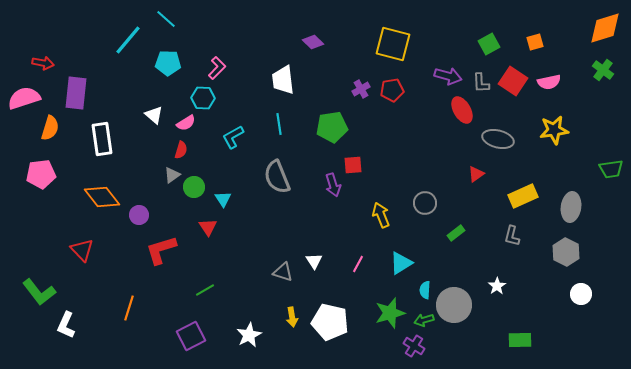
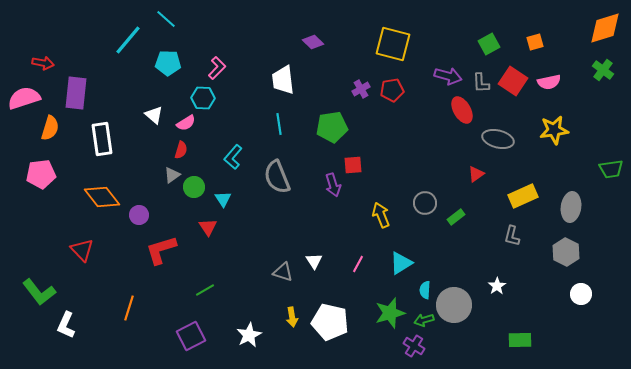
cyan L-shape at (233, 137): moved 20 px down; rotated 20 degrees counterclockwise
green rectangle at (456, 233): moved 16 px up
